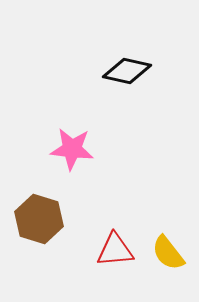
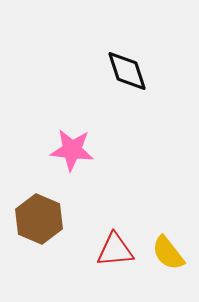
black diamond: rotated 60 degrees clockwise
pink star: moved 1 px down
brown hexagon: rotated 6 degrees clockwise
